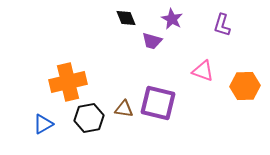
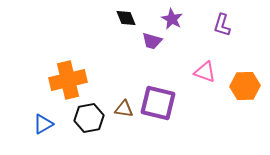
pink triangle: moved 2 px right, 1 px down
orange cross: moved 2 px up
